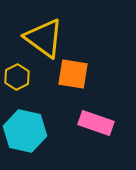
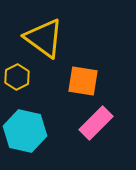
orange square: moved 10 px right, 7 px down
pink rectangle: rotated 64 degrees counterclockwise
